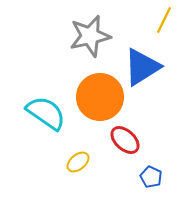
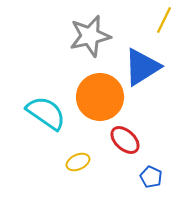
yellow ellipse: rotated 15 degrees clockwise
